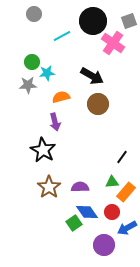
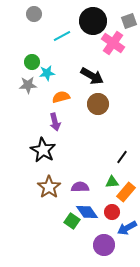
green square: moved 2 px left, 2 px up; rotated 21 degrees counterclockwise
